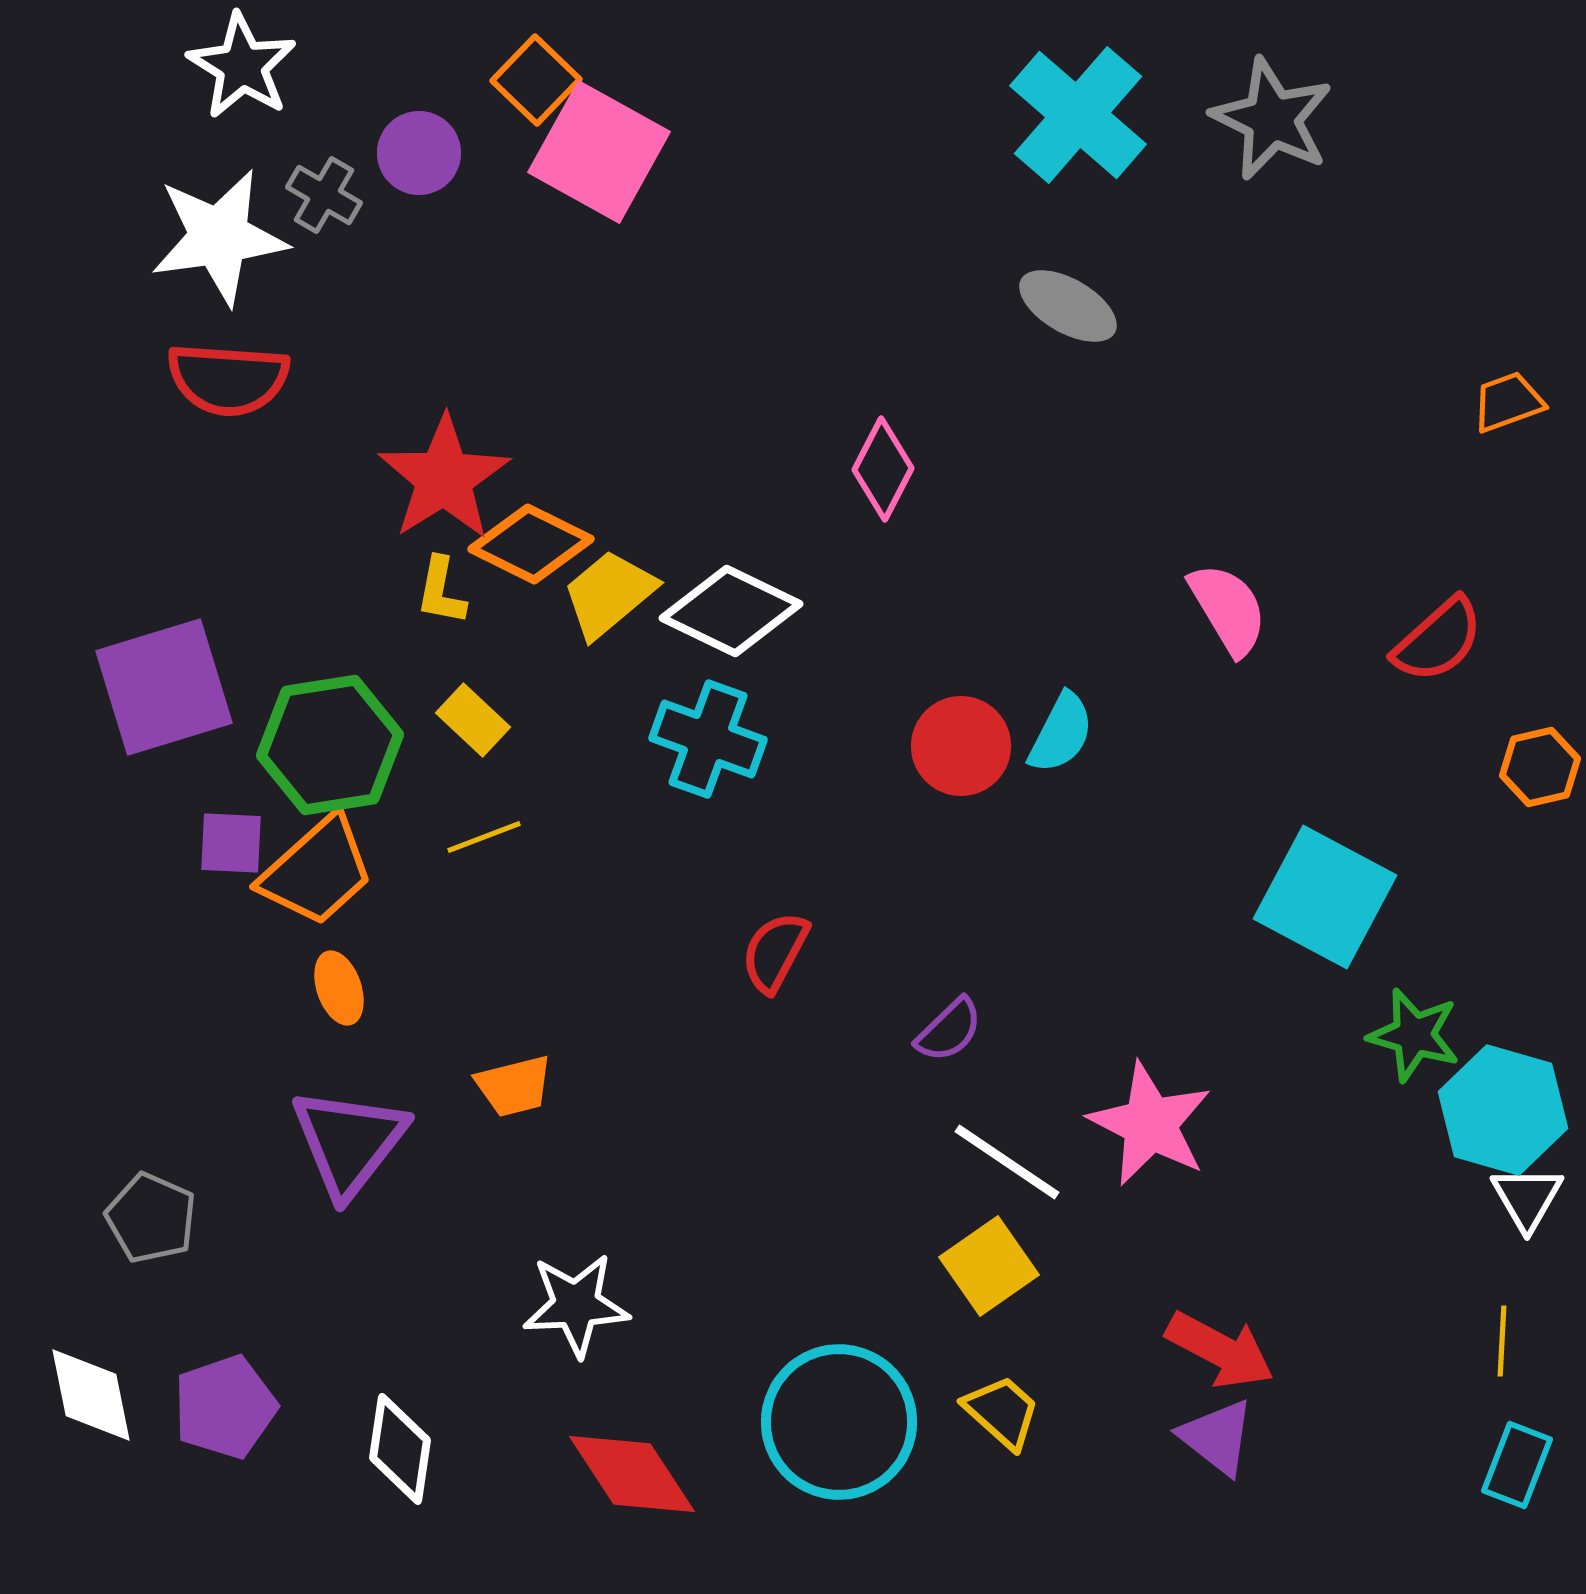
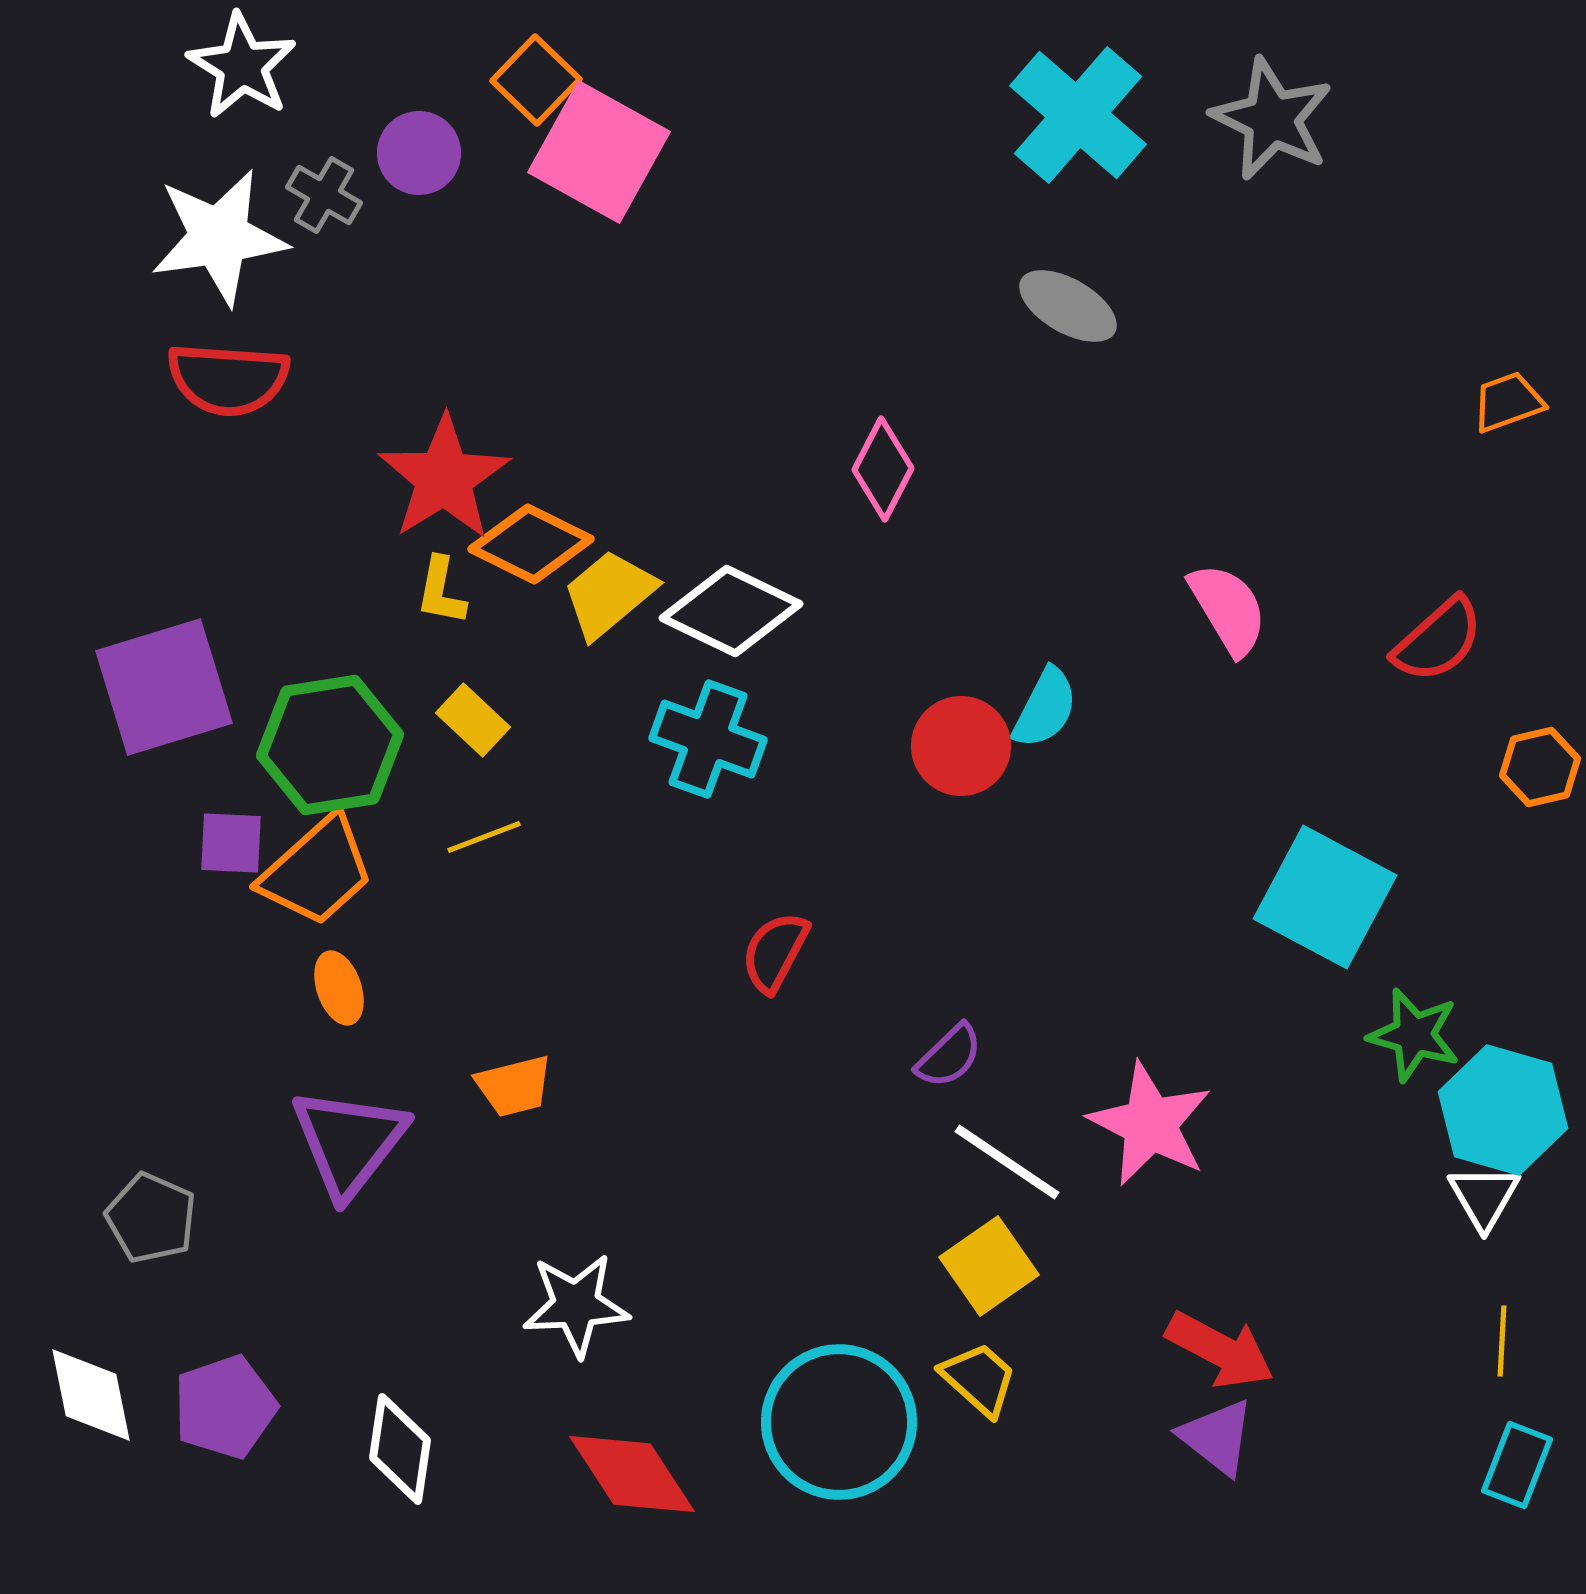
cyan semicircle at (1061, 733): moved 16 px left, 25 px up
purple semicircle at (949, 1030): moved 26 px down
white triangle at (1527, 1198): moved 43 px left, 1 px up
yellow trapezoid at (1002, 1412): moved 23 px left, 33 px up
